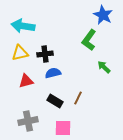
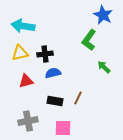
black rectangle: rotated 21 degrees counterclockwise
